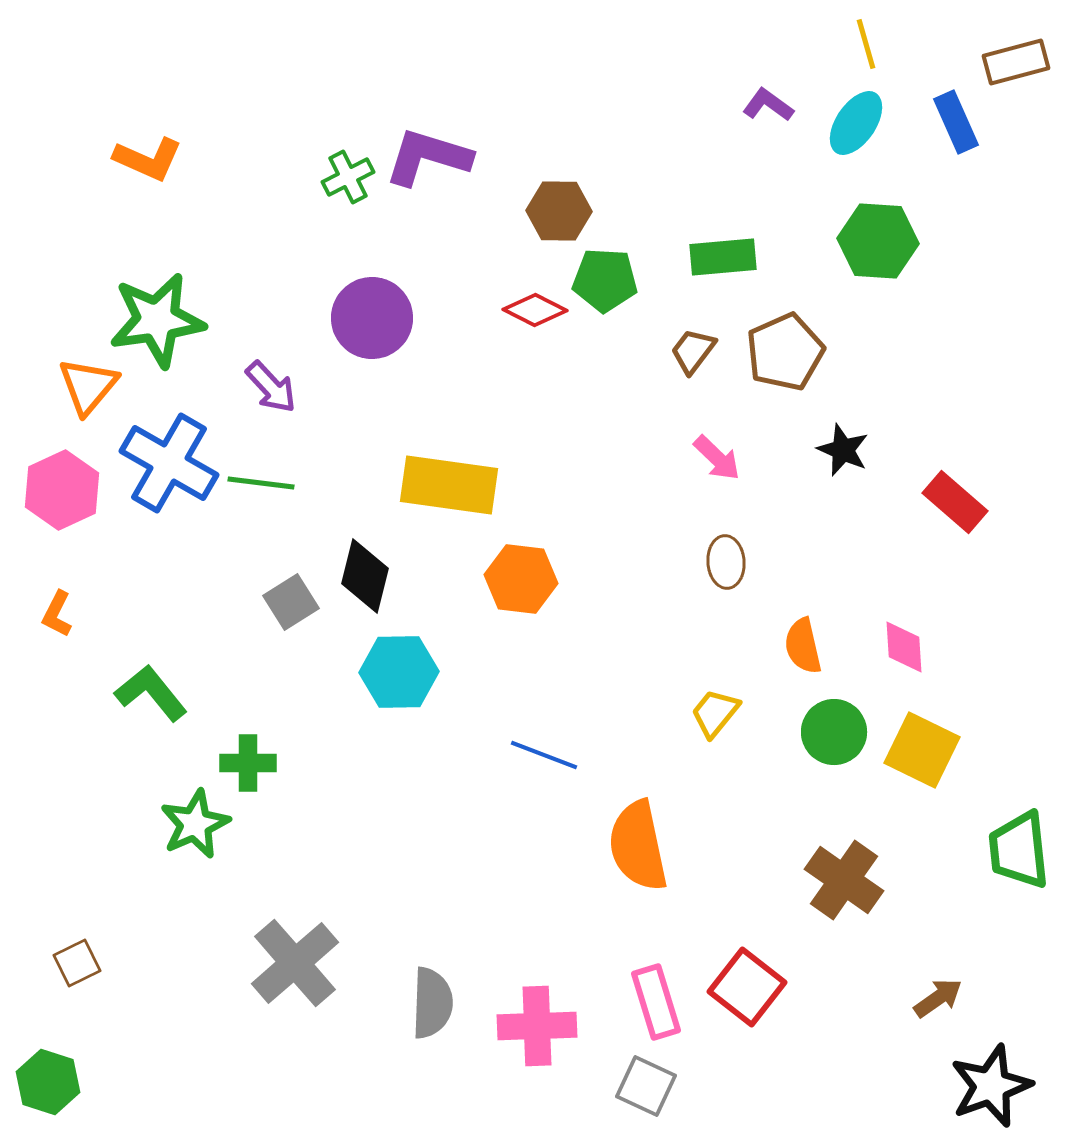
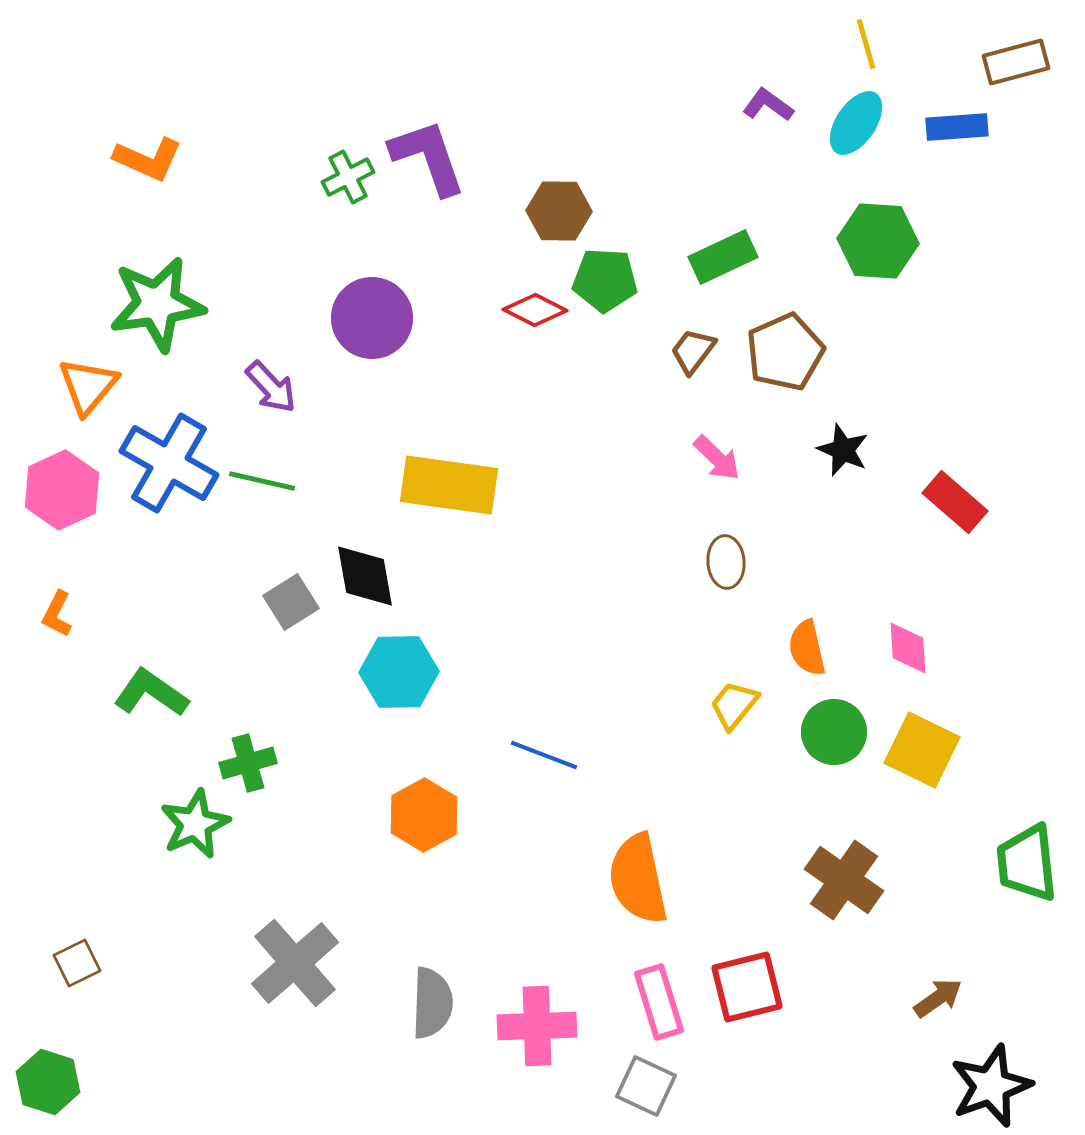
blue rectangle at (956, 122): moved 1 px right, 5 px down; rotated 70 degrees counterclockwise
purple L-shape at (428, 157): rotated 54 degrees clockwise
green rectangle at (723, 257): rotated 20 degrees counterclockwise
green star at (157, 320): moved 16 px up
green line at (261, 483): moved 1 px right, 2 px up; rotated 6 degrees clockwise
black diamond at (365, 576): rotated 24 degrees counterclockwise
orange hexagon at (521, 579): moved 97 px left, 236 px down; rotated 24 degrees clockwise
orange semicircle at (803, 646): moved 4 px right, 2 px down
pink diamond at (904, 647): moved 4 px right, 1 px down
green L-shape at (151, 693): rotated 16 degrees counterclockwise
yellow trapezoid at (715, 713): moved 19 px right, 8 px up
green cross at (248, 763): rotated 16 degrees counterclockwise
orange semicircle at (638, 846): moved 33 px down
green trapezoid at (1019, 850): moved 8 px right, 13 px down
red square at (747, 987): rotated 38 degrees clockwise
pink rectangle at (656, 1002): moved 3 px right
